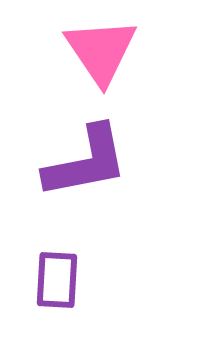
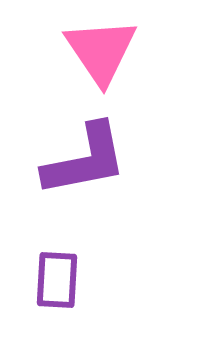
purple L-shape: moved 1 px left, 2 px up
